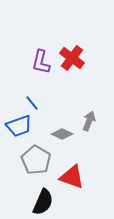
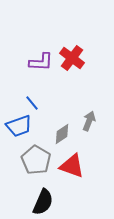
purple L-shape: rotated 100 degrees counterclockwise
gray diamond: rotated 60 degrees counterclockwise
red triangle: moved 11 px up
